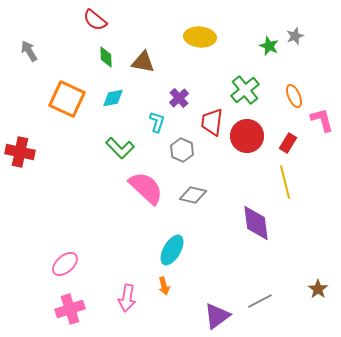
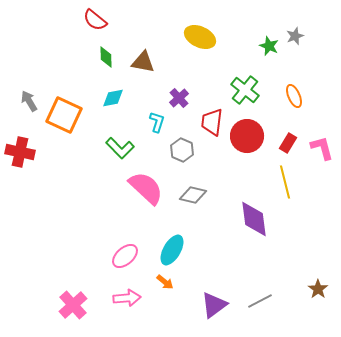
yellow ellipse: rotated 20 degrees clockwise
gray arrow: moved 50 px down
green cross: rotated 12 degrees counterclockwise
orange square: moved 3 px left, 16 px down
pink L-shape: moved 28 px down
purple diamond: moved 2 px left, 4 px up
pink ellipse: moved 60 px right, 8 px up
orange arrow: moved 1 px right, 4 px up; rotated 36 degrees counterclockwise
pink arrow: rotated 104 degrees counterclockwise
pink cross: moved 3 px right, 4 px up; rotated 24 degrees counterclockwise
purple triangle: moved 3 px left, 11 px up
